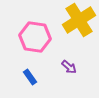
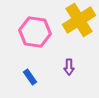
pink hexagon: moved 5 px up
purple arrow: rotated 49 degrees clockwise
